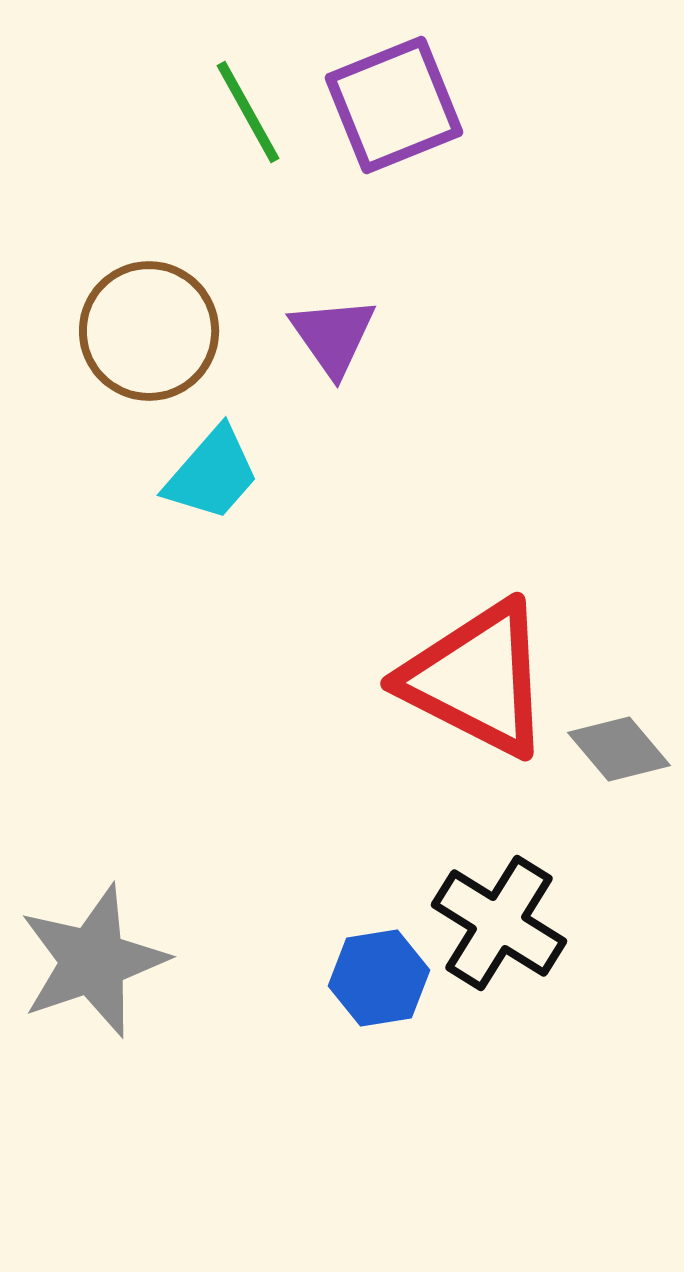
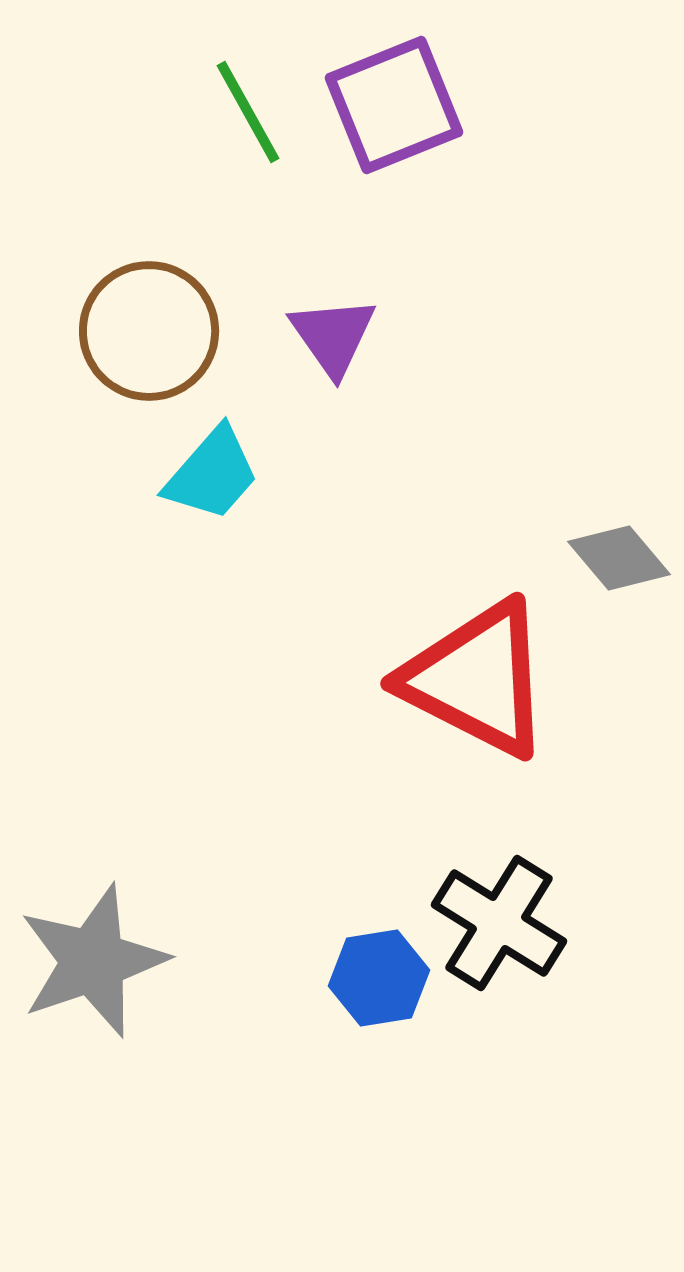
gray diamond: moved 191 px up
